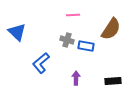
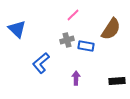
pink line: rotated 40 degrees counterclockwise
blue triangle: moved 3 px up
gray cross: rotated 32 degrees counterclockwise
black rectangle: moved 4 px right
